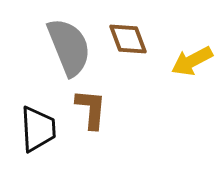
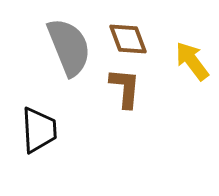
yellow arrow: rotated 81 degrees clockwise
brown L-shape: moved 34 px right, 21 px up
black trapezoid: moved 1 px right, 1 px down
